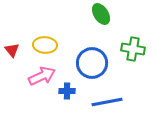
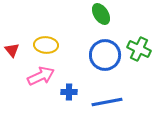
yellow ellipse: moved 1 px right
green cross: moved 6 px right; rotated 15 degrees clockwise
blue circle: moved 13 px right, 8 px up
pink arrow: moved 1 px left
blue cross: moved 2 px right, 1 px down
